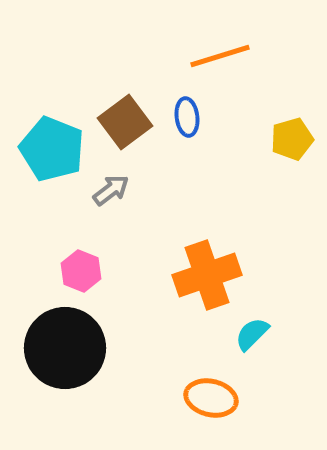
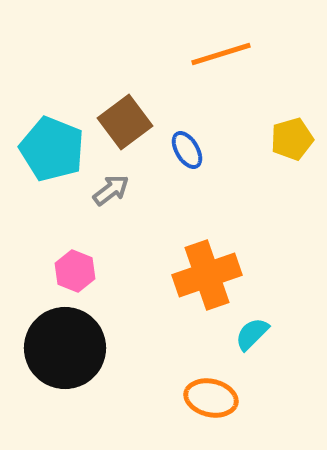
orange line: moved 1 px right, 2 px up
blue ellipse: moved 33 px down; rotated 24 degrees counterclockwise
pink hexagon: moved 6 px left
